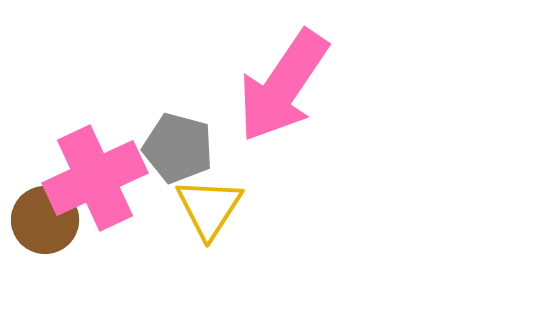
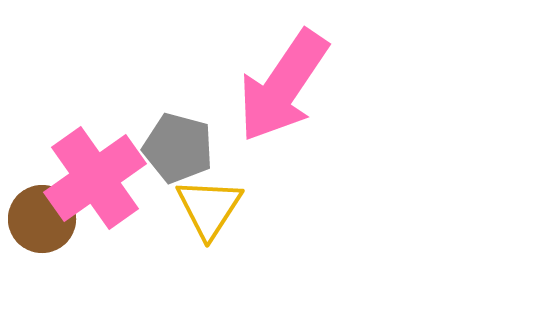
pink cross: rotated 10 degrees counterclockwise
brown circle: moved 3 px left, 1 px up
